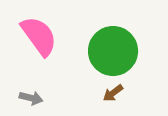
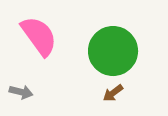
gray arrow: moved 10 px left, 6 px up
